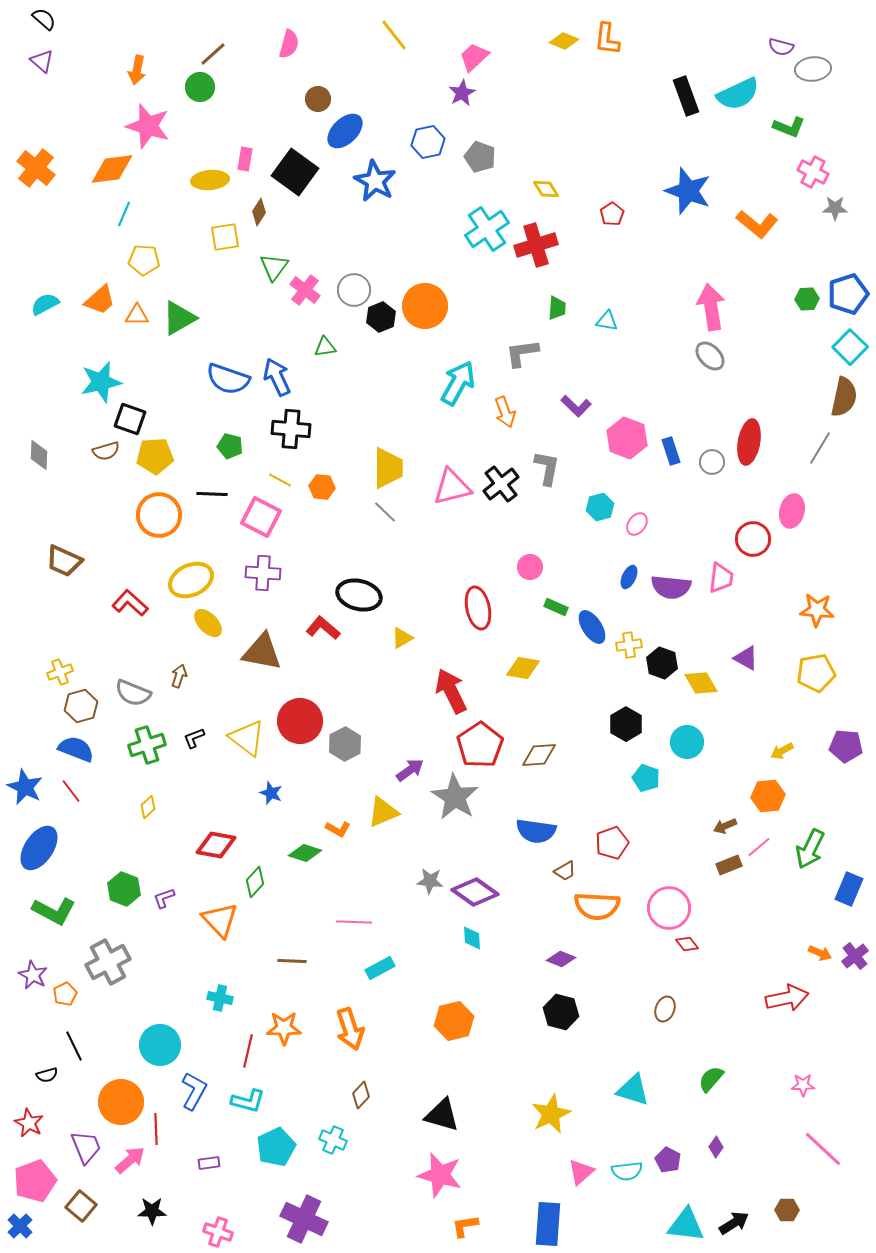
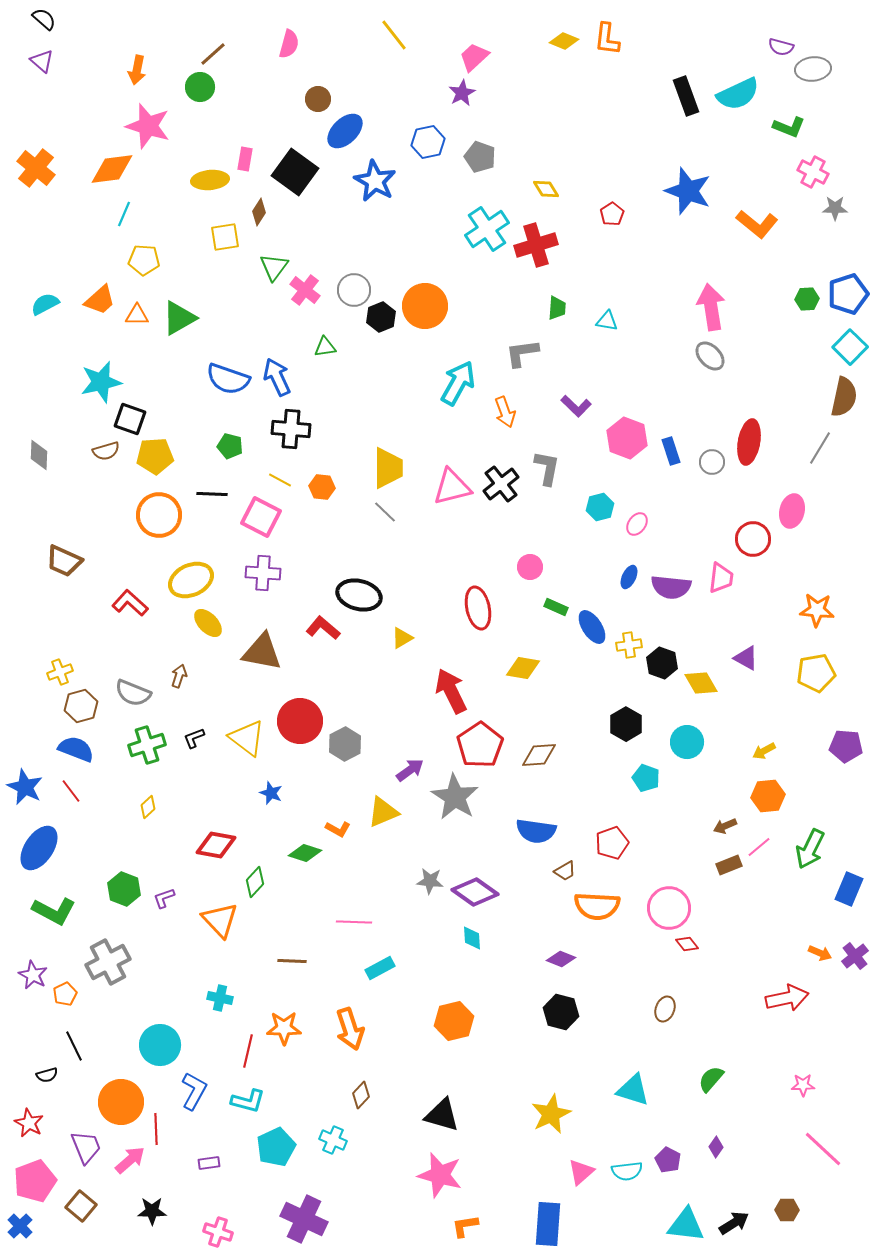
yellow arrow at (782, 751): moved 18 px left
